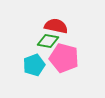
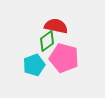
green diamond: moved 1 px left; rotated 45 degrees counterclockwise
